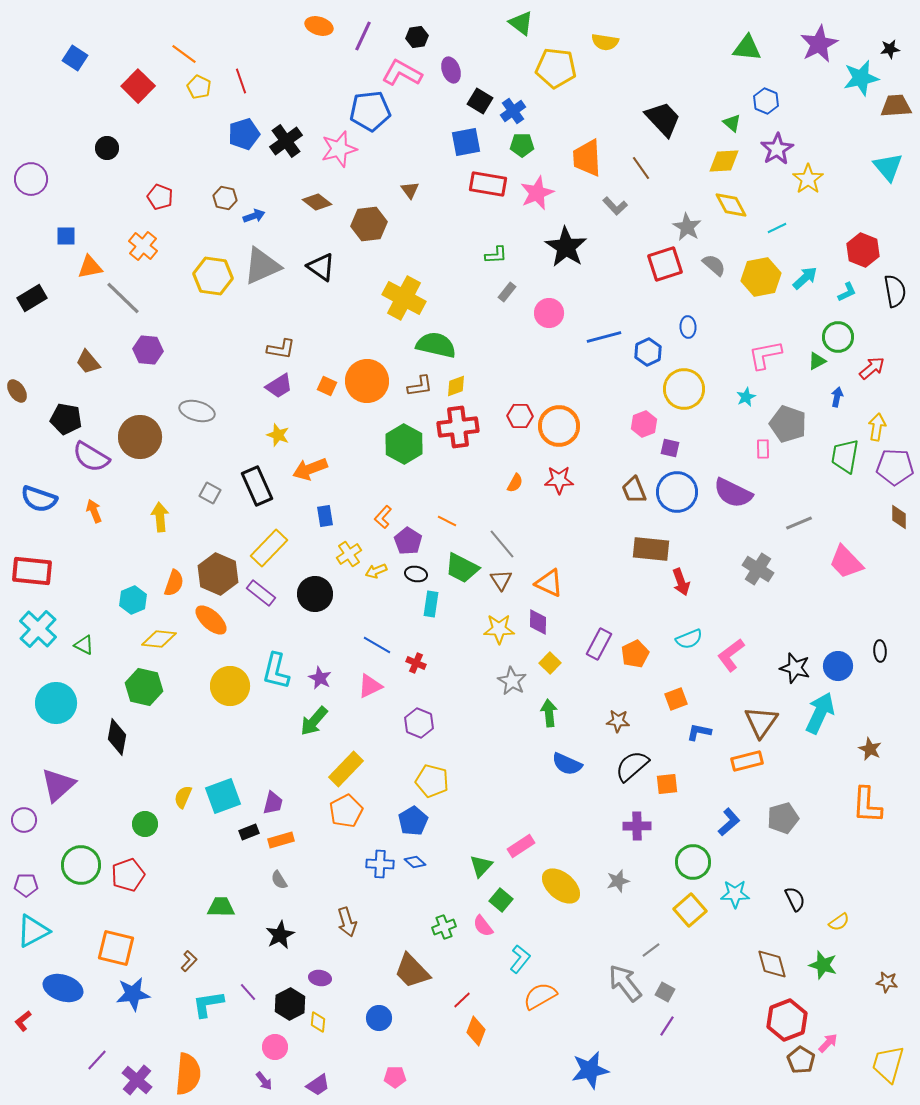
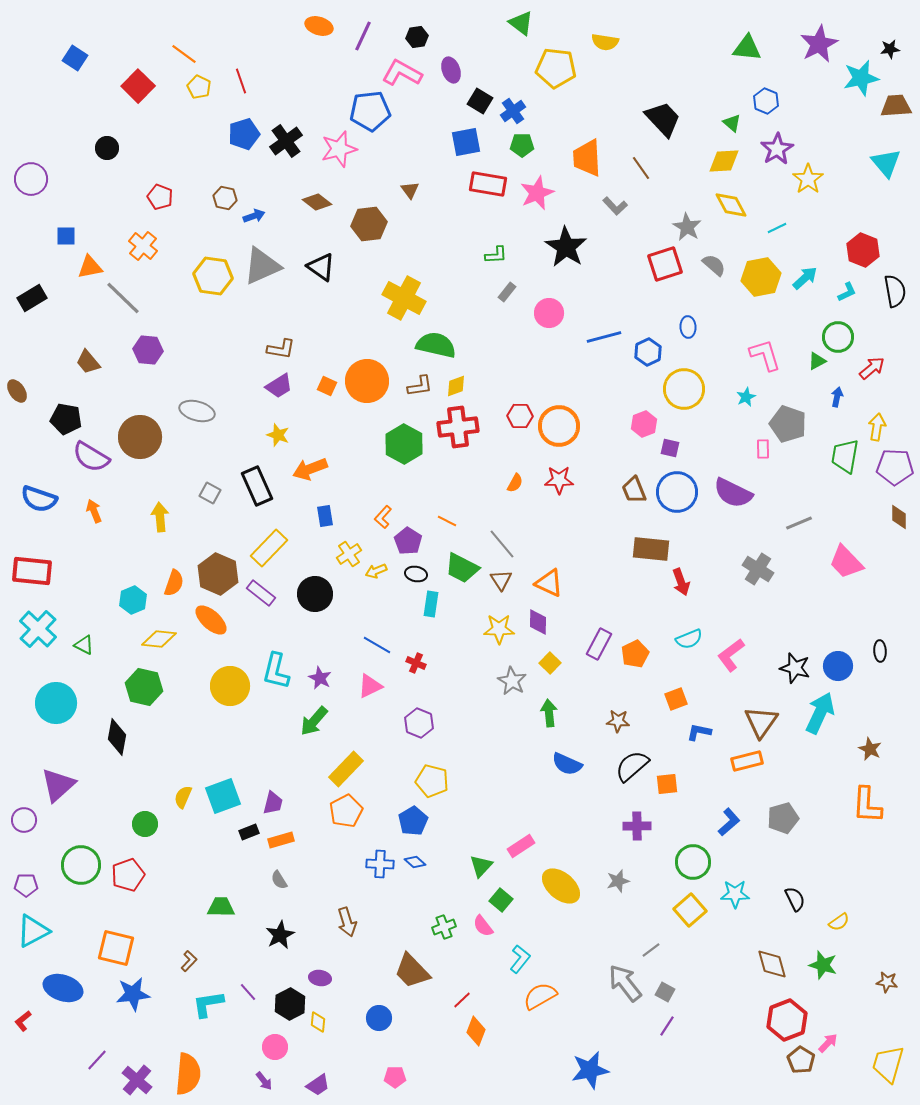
cyan triangle at (888, 167): moved 2 px left, 4 px up
pink L-shape at (765, 355): rotated 84 degrees clockwise
